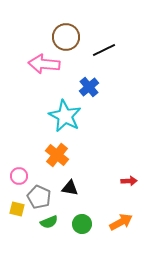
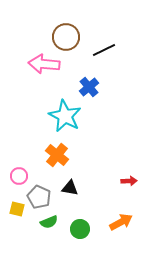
green circle: moved 2 px left, 5 px down
